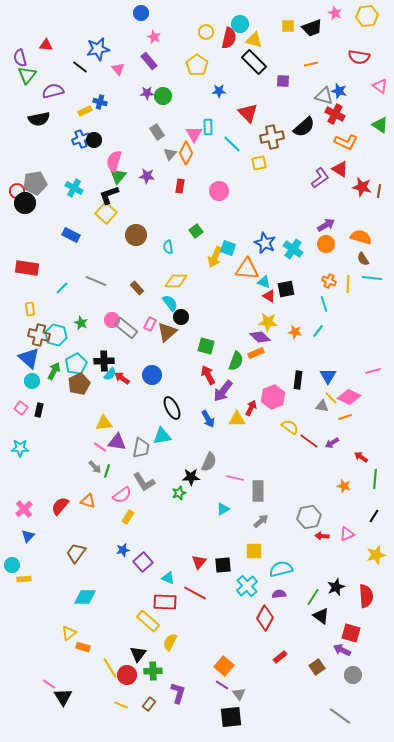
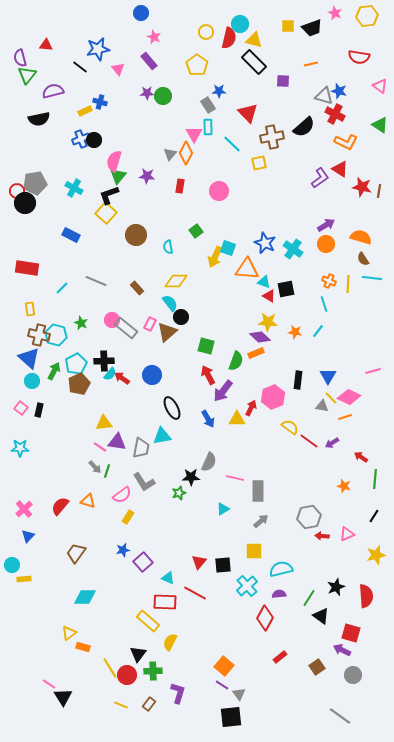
gray rectangle at (157, 132): moved 51 px right, 27 px up
green line at (313, 597): moved 4 px left, 1 px down
